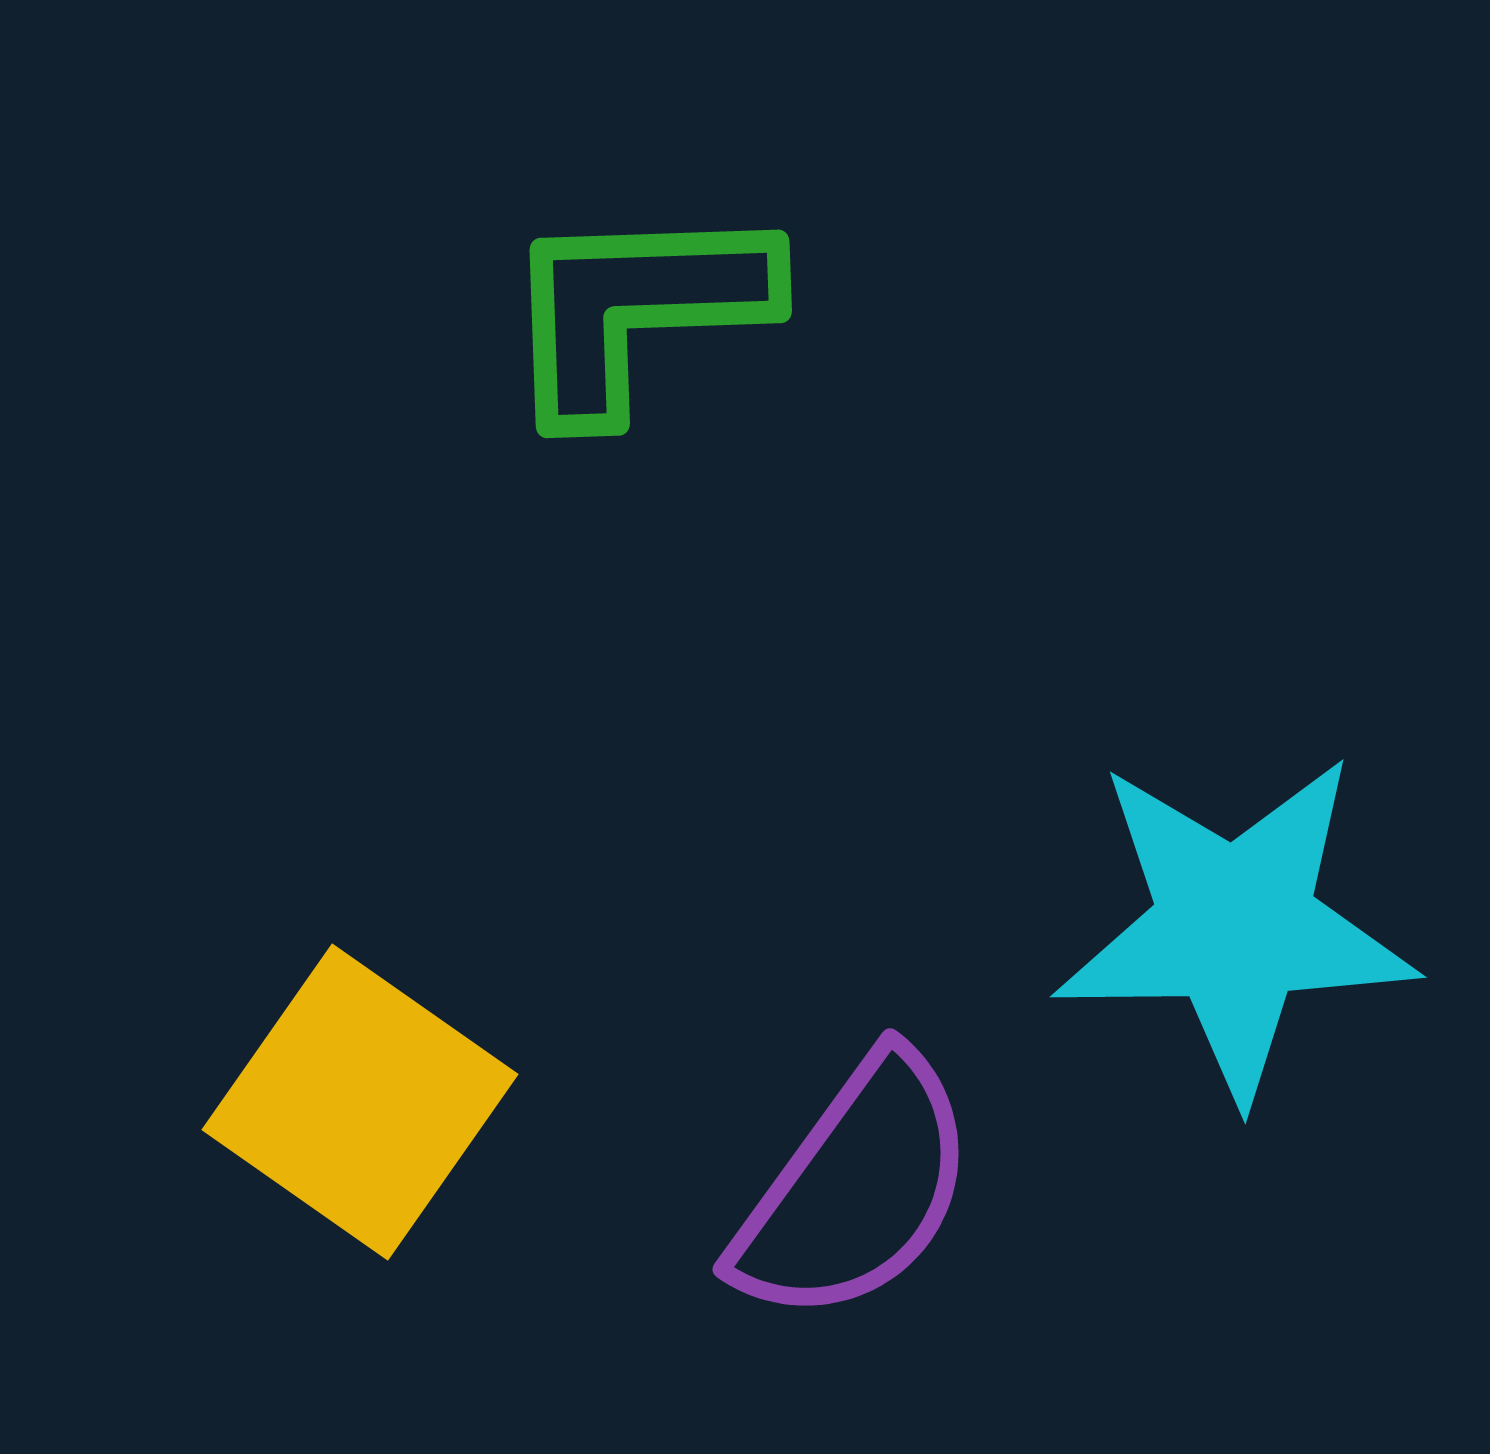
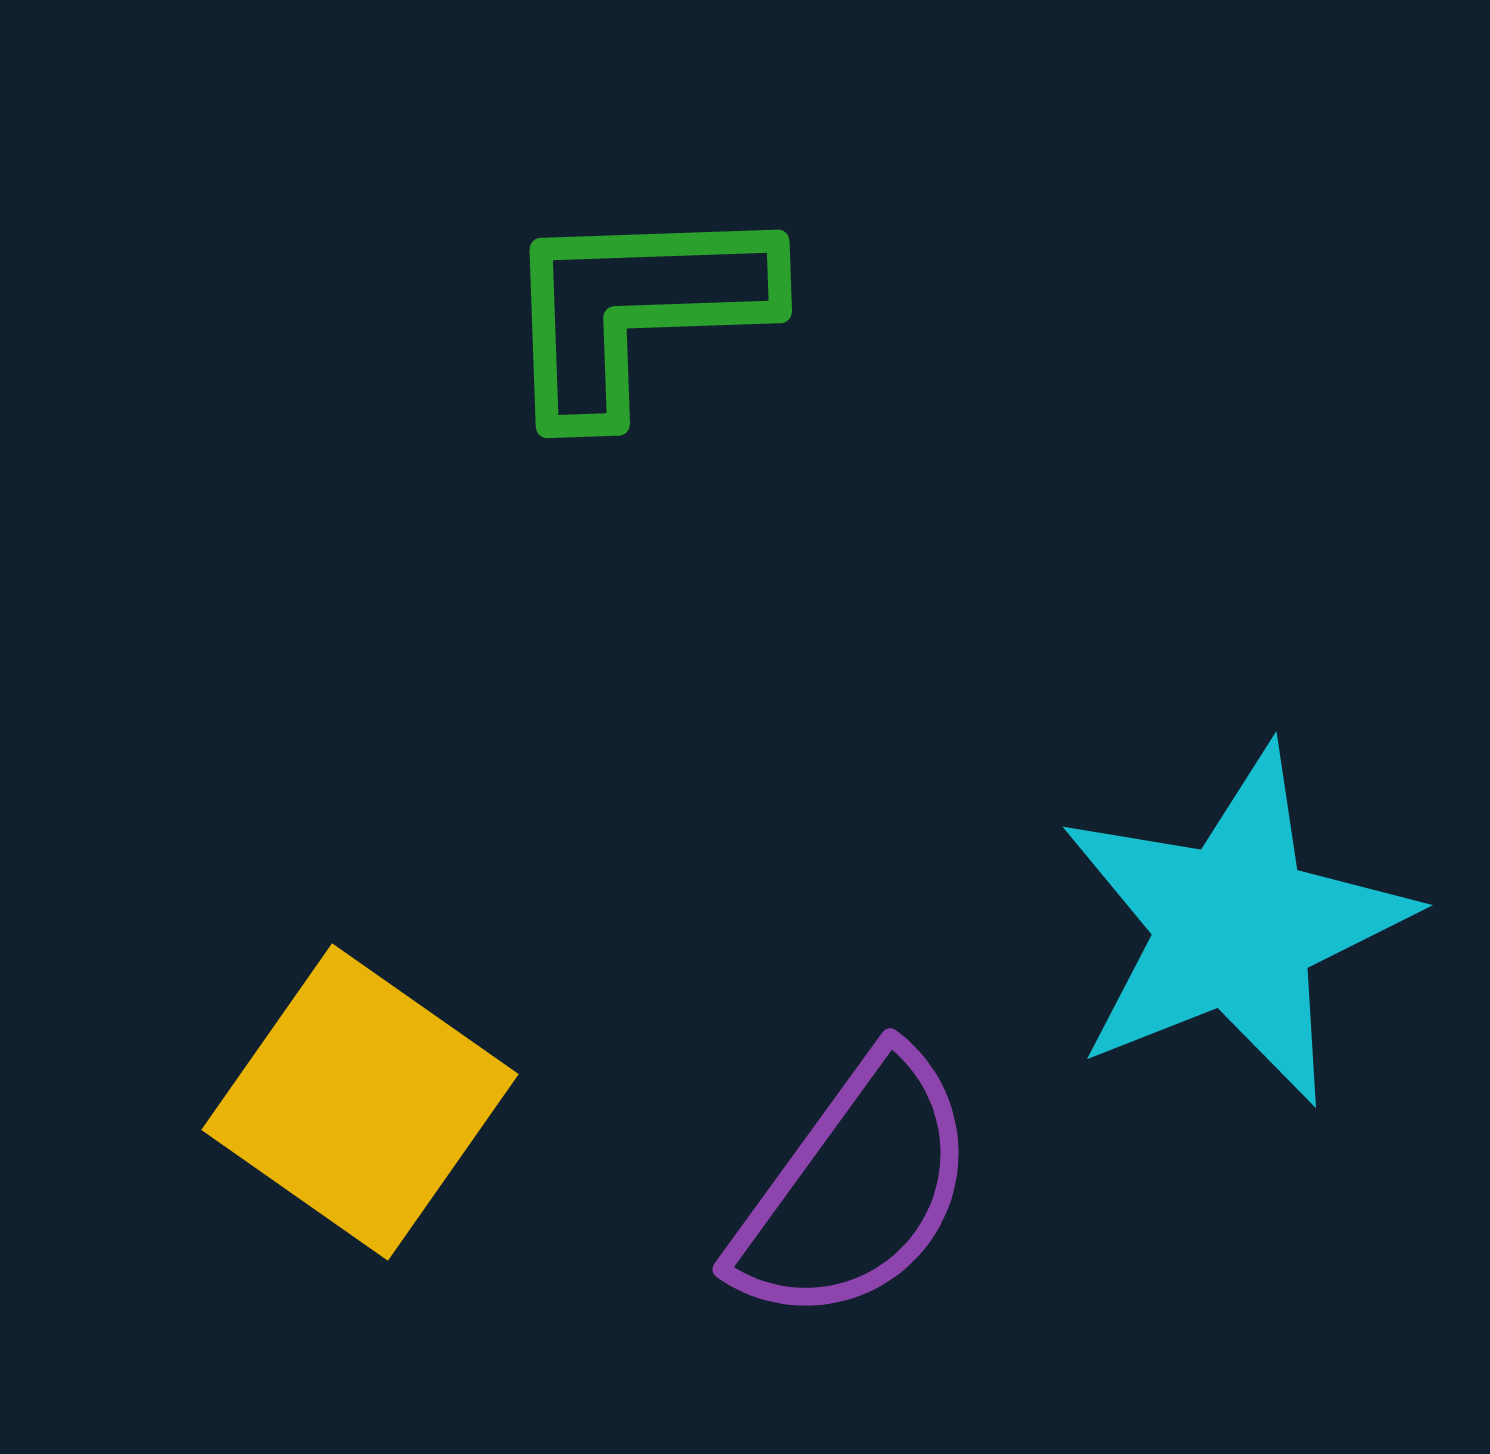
cyan star: rotated 21 degrees counterclockwise
